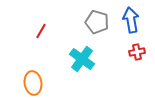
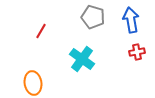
gray pentagon: moved 4 px left, 5 px up
